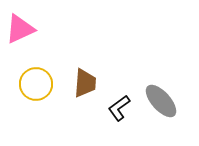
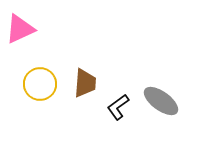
yellow circle: moved 4 px right
gray ellipse: rotated 12 degrees counterclockwise
black L-shape: moved 1 px left, 1 px up
